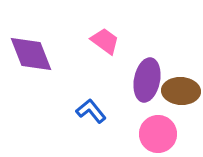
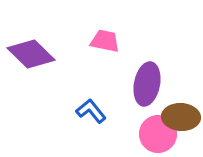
pink trapezoid: rotated 24 degrees counterclockwise
purple diamond: rotated 24 degrees counterclockwise
purple ellipse: moved 4 px down
brown ellipse: moved 26 px down
